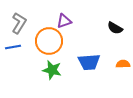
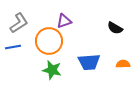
gray L-shape: rotated 25 degrees clockwise
